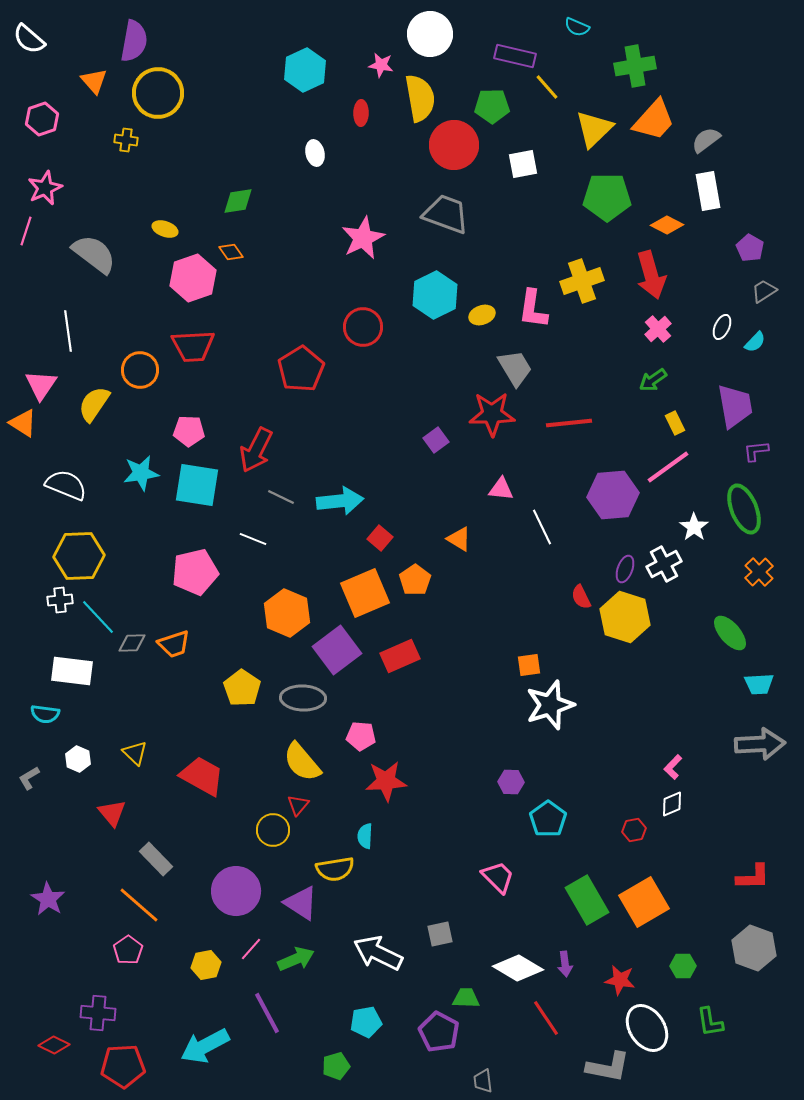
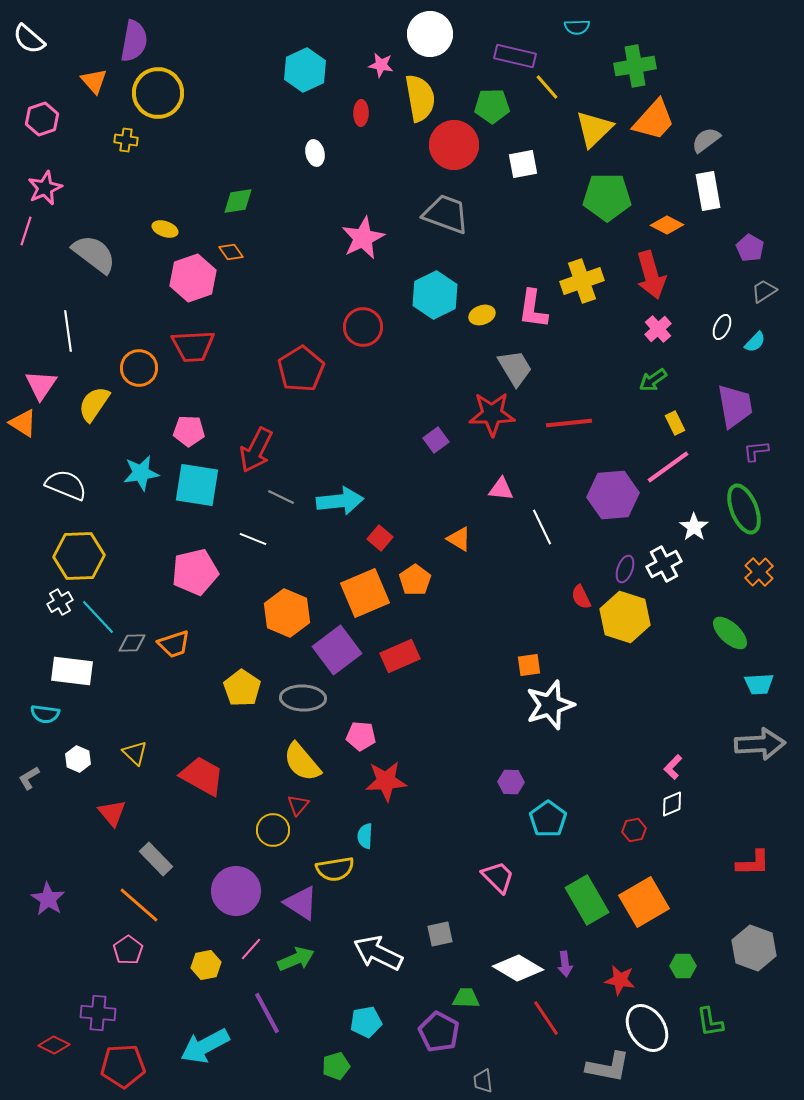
cyan semicircle at (577, 27): rotated 25 degrees counterclockwise
orange circle at (140, 370): moved 1 px left, 2 px up
white cross at (60, 600): moved 2 px down; rotated 25 degrees counterclockwise
green ellipse at (730, 633): rotated 6 degrees counterclockwise
red L-shape at (753, 877): moved 14 px up
